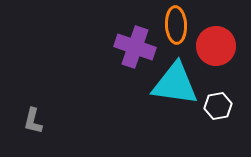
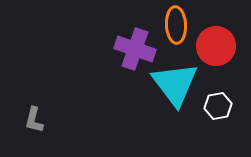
purple cross: moved 2 px down
cyan triangle: rotated 45 degrees clockwise
gray L-shape: moved 1 px right, 1 px up
